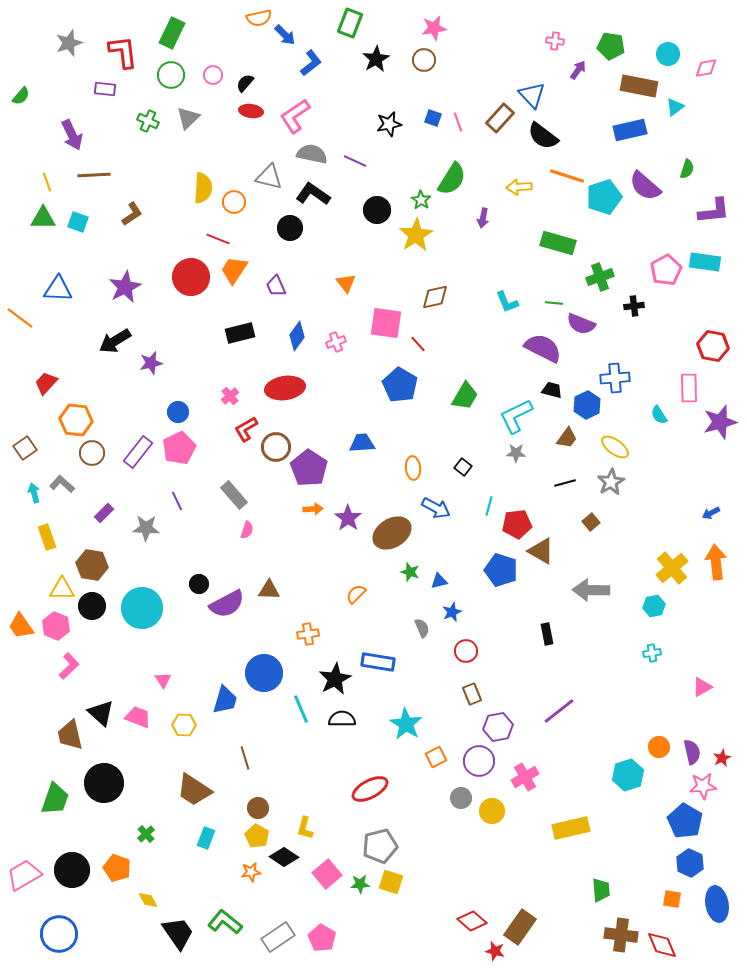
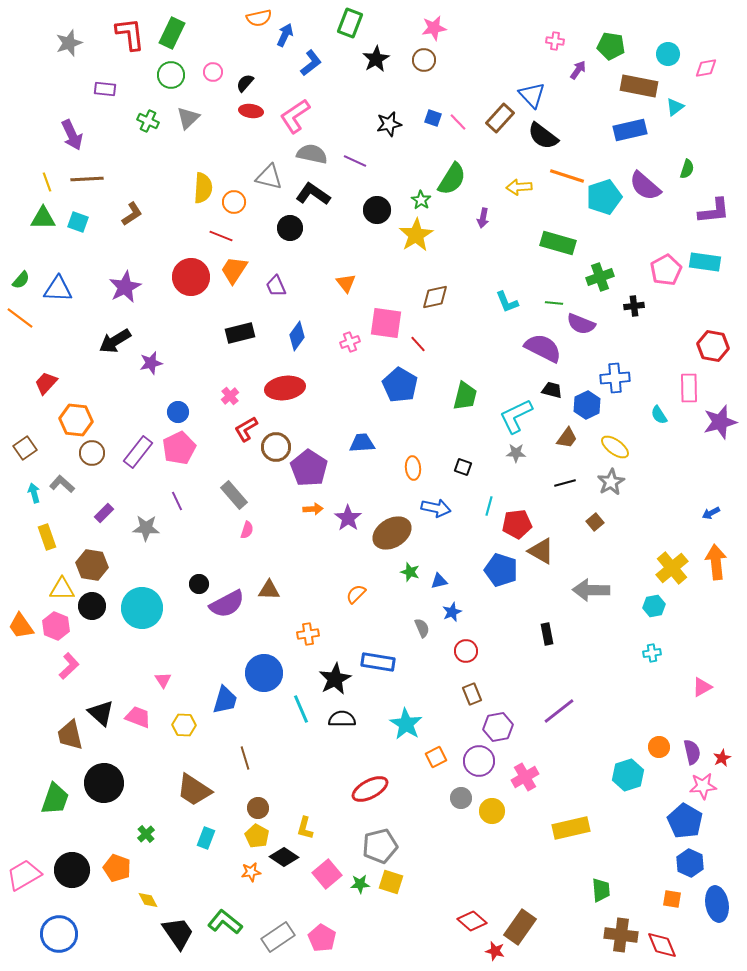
blue arrow at (285, 35): rotated 110 degrees counterclockwise
red L-shape at (123, 52): moved 7 px right, 18 px up
pink circle at (213, 75): moved 3 px up
green semicircle at (21, 96): moved 184 px down
pink line at (458, 122): rotated 24 degrees counterclockwise
brown line at (94, 175): moved 7 px left, 4 px down
red line at (218, 239): moved 3 px right, 3 px up
pink cross at (336, 342): moved 14 px right
green trapezoid at (465, 396): rotated 16 degrees counterclockwise
black square at (463, 467): rotated 18 degrees counterclockwise
blue arrow at (436, 508): rotated 16 degrees counterclockwise
brown square at (591, 522): moved 4 px right
